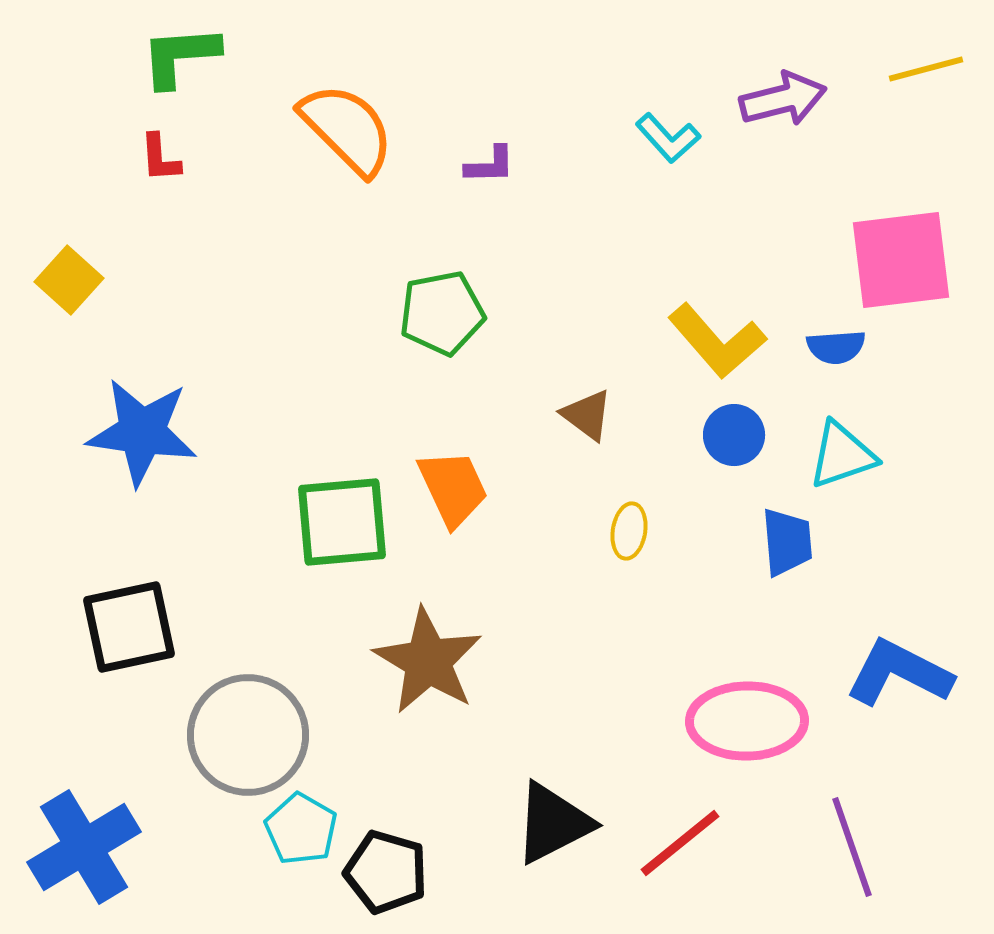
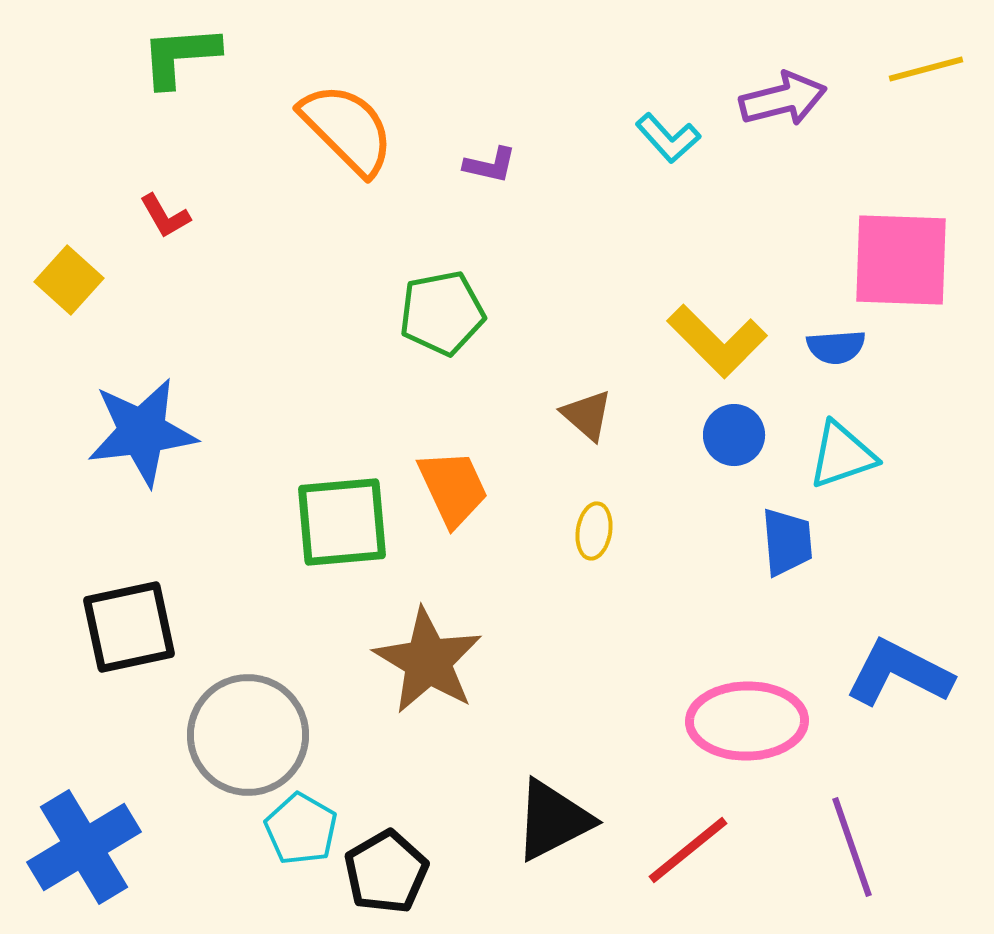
red L-shape: moved 5 px right, 58 px down; rotated 26 degrees counterclockwise
purple L-shape: rotated 14 degrees clockwise
pink square: rotated 9 degrees clockwise
yellow L-shape: rotated 4 degrees counterclockwise
brown triangle: rotated 4 degrees clockwise
blue star: rotated 15 degrees counterclockwise
yellow ellipse: moved 35 px left
black triangle: moved 3 px up
red line: moved 8 px right, 7 px down
black pentagon: rotated 26 degrees clockwise
